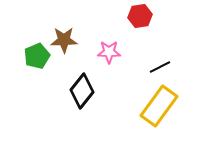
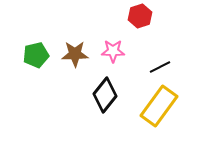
red hexagon: rotated 10 degrees counterclockwise
brown star: moved 11 px right, 14 px down
pink star: moved 4 px right, 1 px up
green pentagon: moved 1 px left, 1 px up; rotated 10 degrees clockwise
black diamond: moved 23 px right, 4 px down
